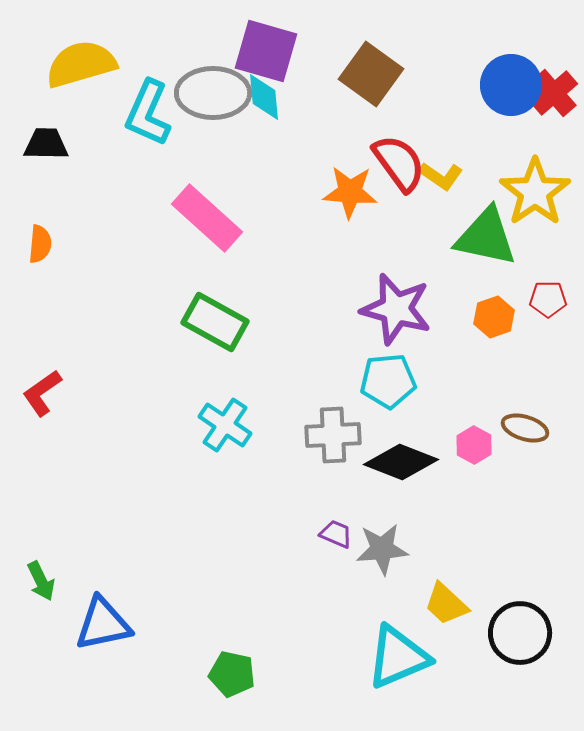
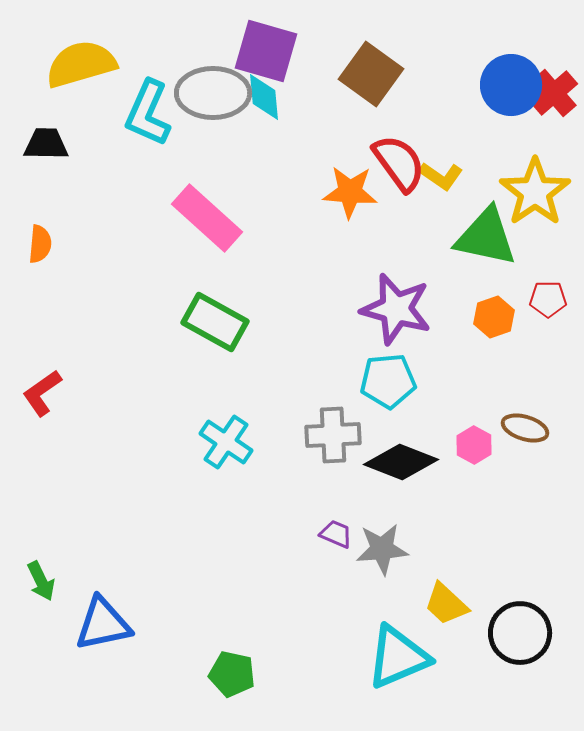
cyan cross: moved 1 px right, 17 px down
